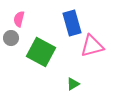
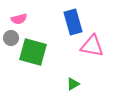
pink semicircle: rotated 119 degrees counterclockwise
blue rectangle: moved 1 px right, 1 px up
pink triangle: rotated 25 degrees clockwise
green square: moved 8 px left; rotated 12 degrees counterclockwise
